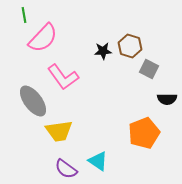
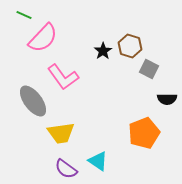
green line: rotated 56 degrees counterclockwise
black star: rotated 30 degrees counterclockwise
yellow trapezoid: moved 2 px right, 2 px down
